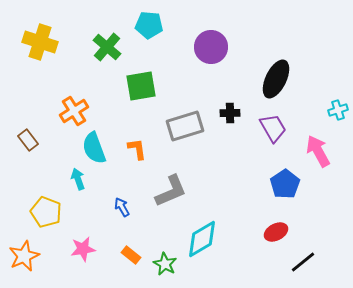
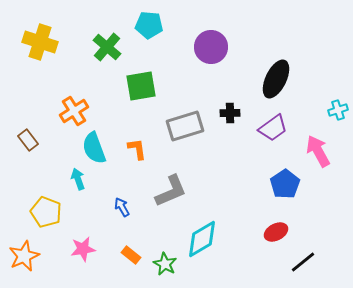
purple trapezoid: rotated 84 degrees clockwise
